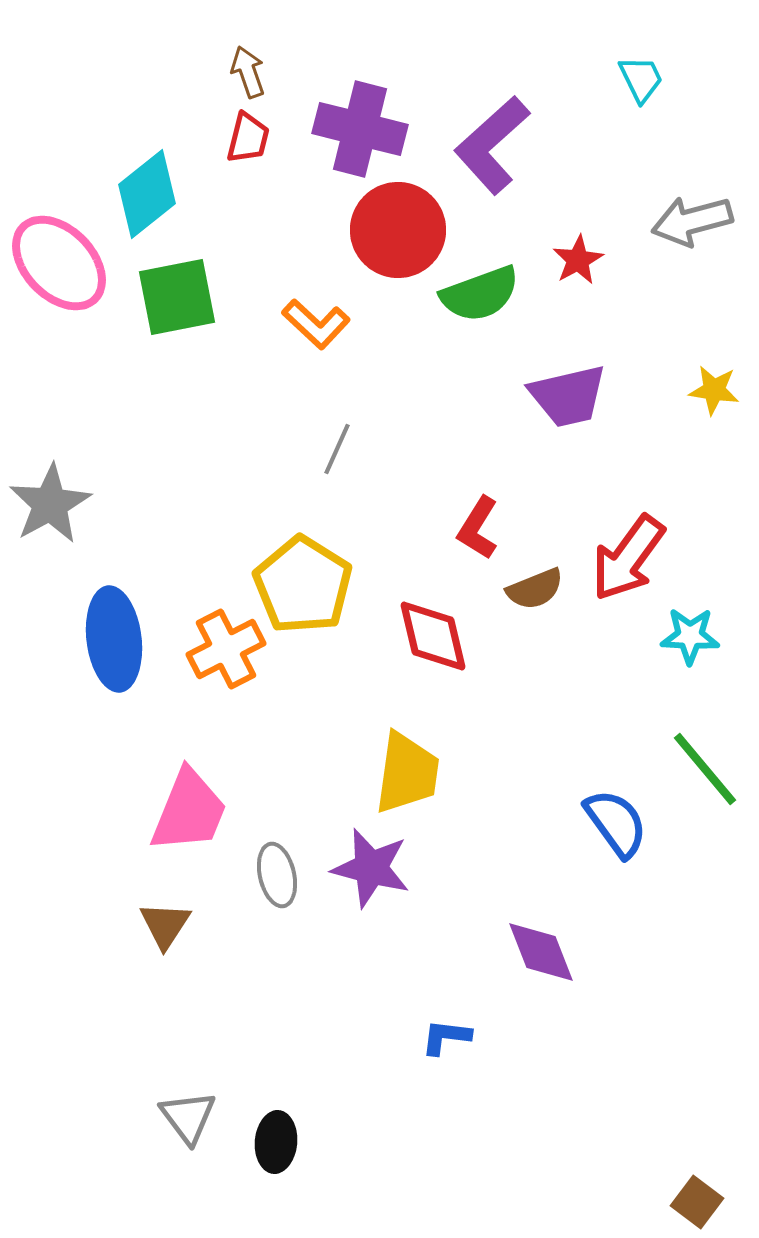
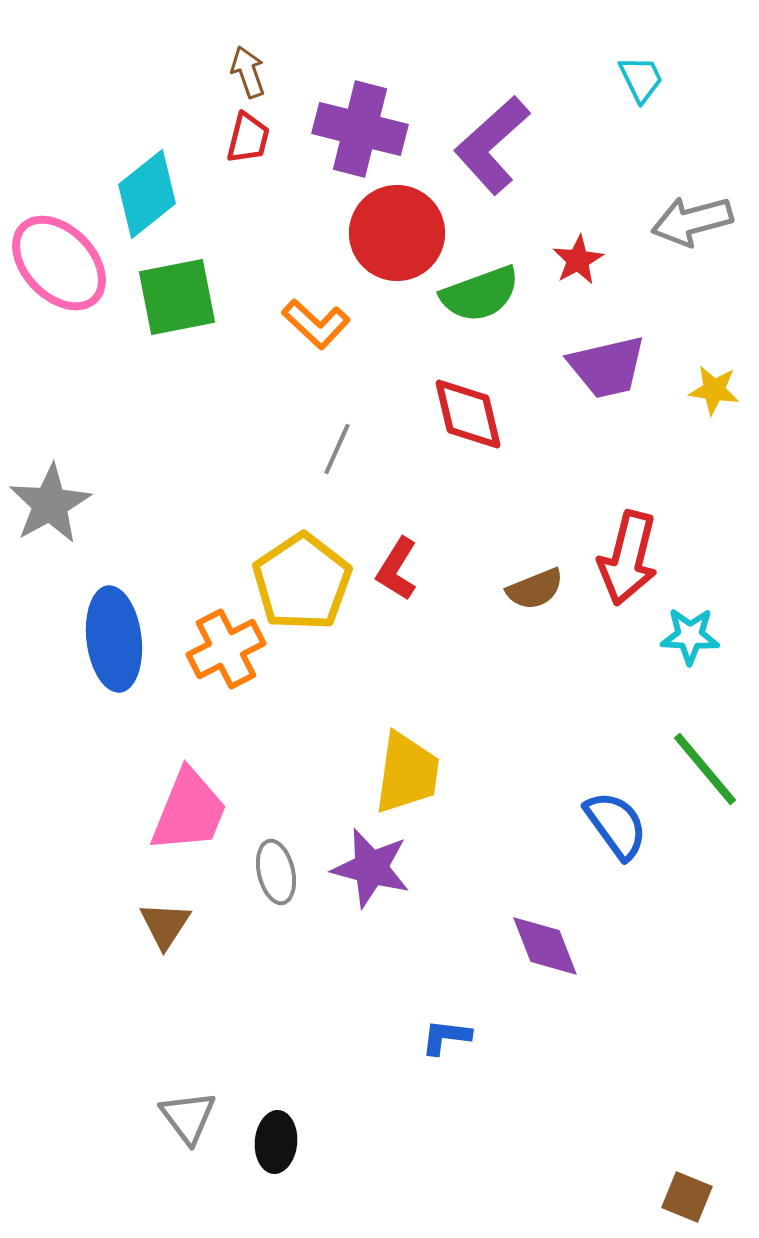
red circle: moved 1 px left, 3 px down
purple trapezoid: moved 39 px right, 29 px up
red L-shape: moved 81 px left, 41 px down
red arrow: rotated 22 degrees counterclockwise
yellow pentagon: moved 1 px left, 3 px up; rotated 6 degrees clockwise
red diamond: moved 35 px right, 222 px up
blue semicircle: moved 2 px down
gray ellipse: moved 1 px left, 3 px up
purple diamond: moved 4 px right, 6 px up
brown square: moved 10 px left, 5 px up; rotated 15 degrees counterclockwise
